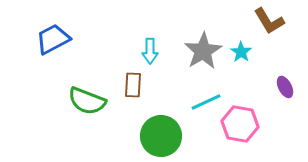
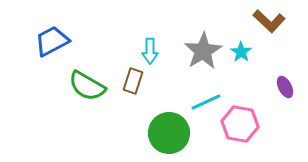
brown L-shape: rotated 16 degrees counterclockwise
blue trapezoid: moved 1 px left, 2 px down
brown rectangle: moved 4 px up; rotated 15 degrees clockwise
green semicircle: moved 15 px up; rotated 9 degrees clockwise
green circle: moved 8 px right, 3 px up
